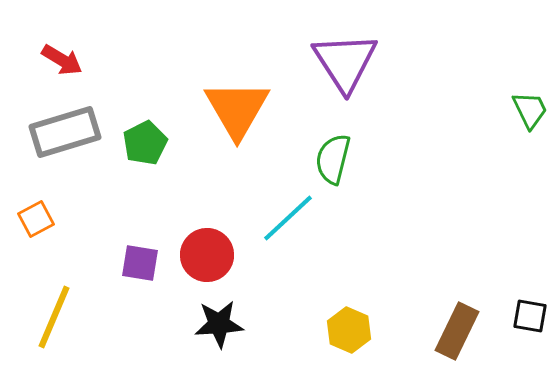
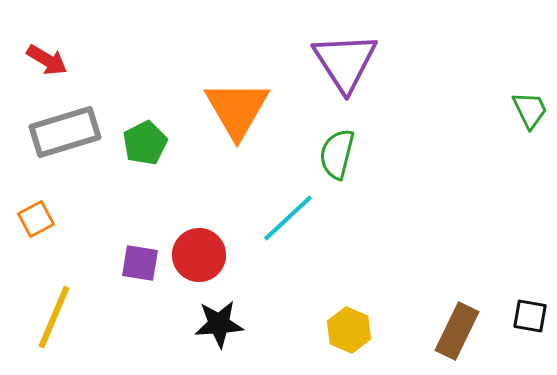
red arrow: moved 15 px left
green semicircle: moved 4 px right, 5 px up
red circle: moved 8 px left
